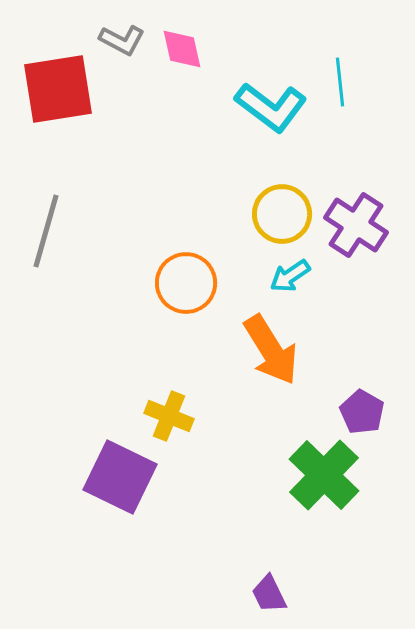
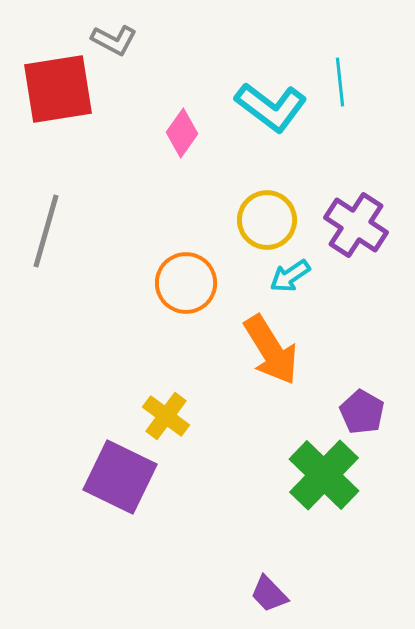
gray L-shape: moved 8 px left
pink diamond: moved 84 px down; rotated 48 degrees clockwise
yellow circle: moved 15 px left, 6 px down
yellow cross: moved 3 px left; rotated 15 degrees clockwise
purple trapezoid: rotated 18 degrees counterclockwise
